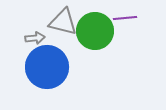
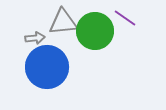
purple line: rotated 40 degrees clockwise
gray triangle: rotated 20 degrees counterclockwise
